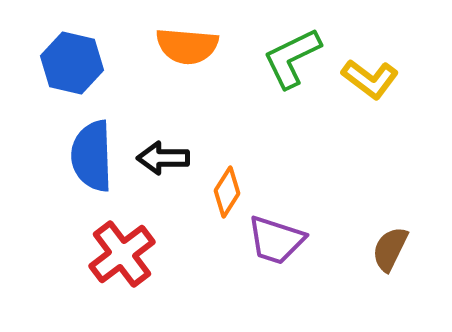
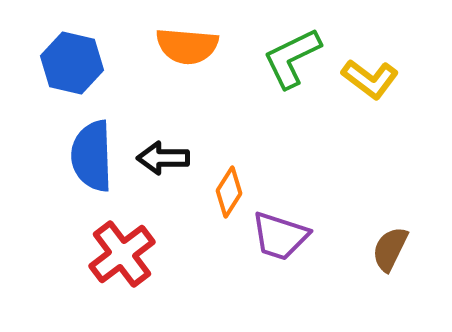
orange diamond: moved 2 px right
purple trapezoid: moved 4 px right, 4 px up
